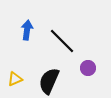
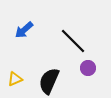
blue arrow: moved 3 px left; rotated 138 degrees counterclockwise
black line: moved 11 px right
